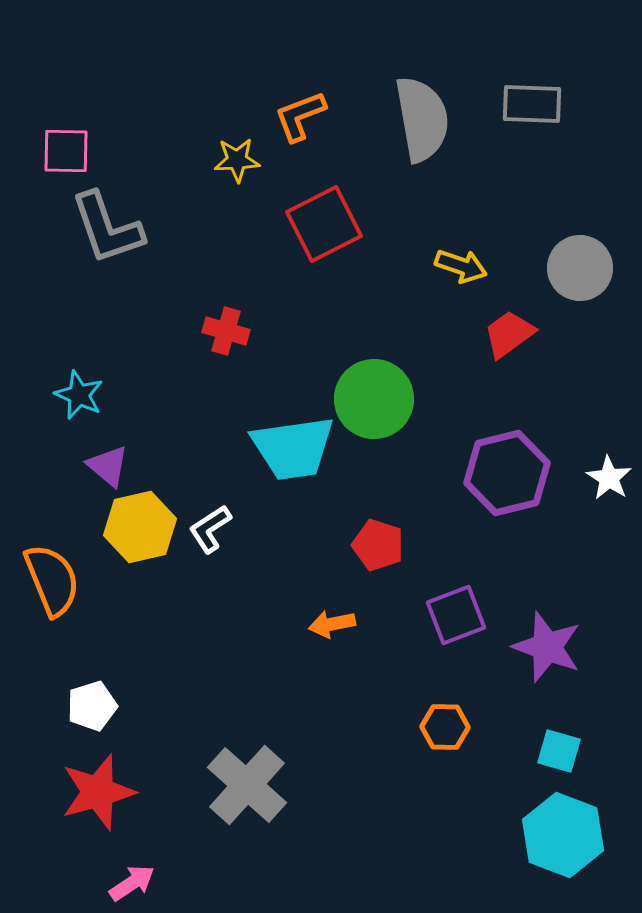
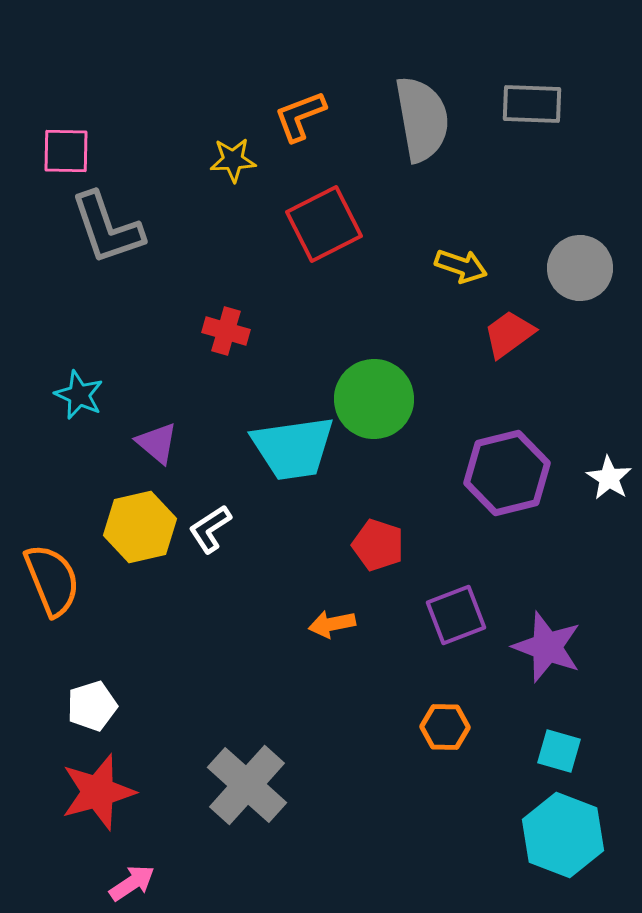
yellow star: moved 4 px left
purple triangle: moved 49 px right, 23 px up
